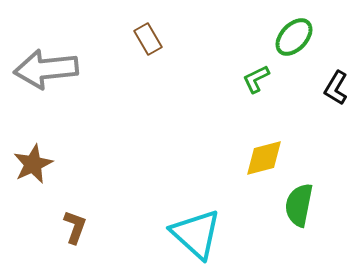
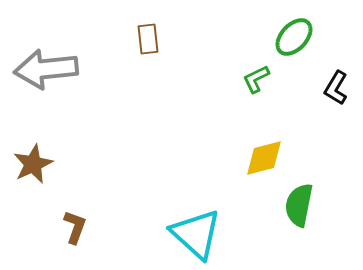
brown rectangle: rotated 24 degrees clockwise
